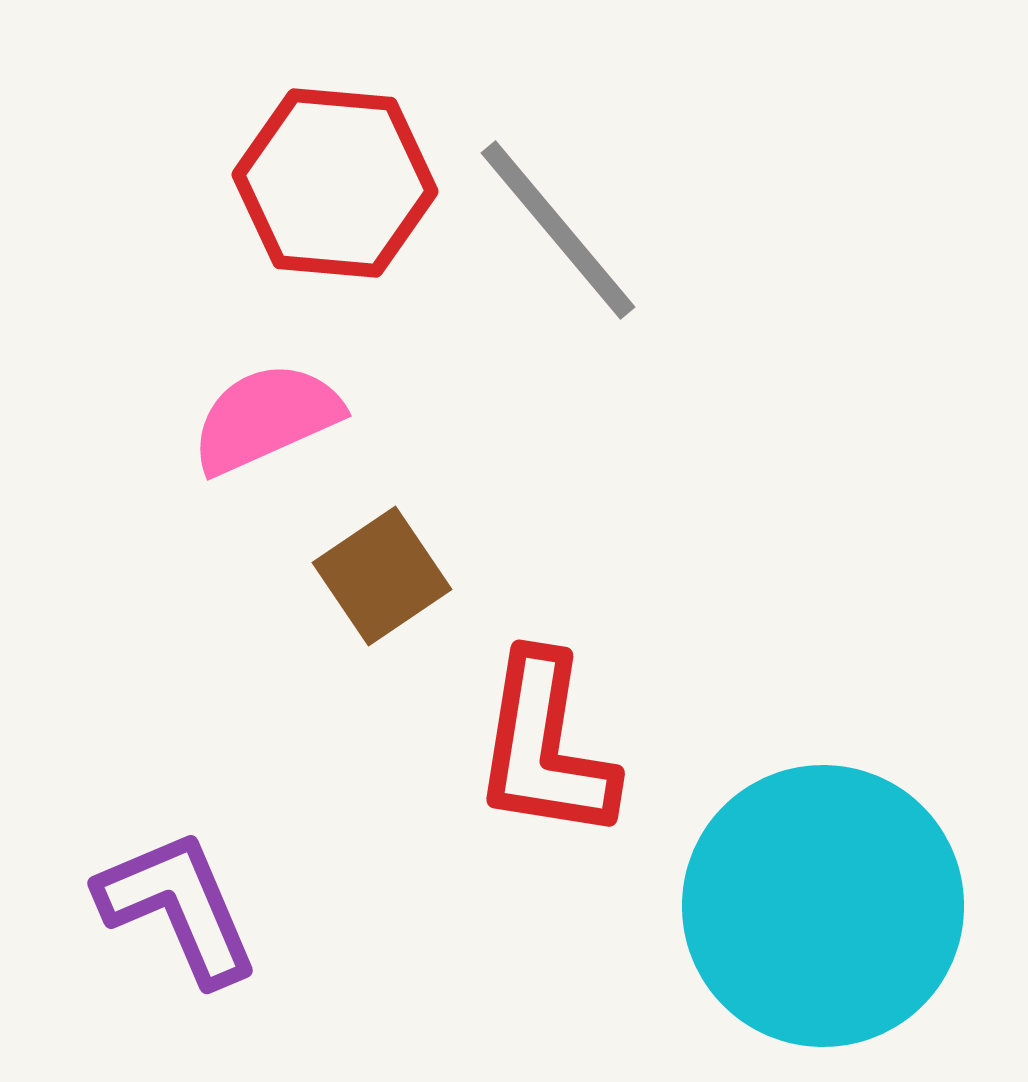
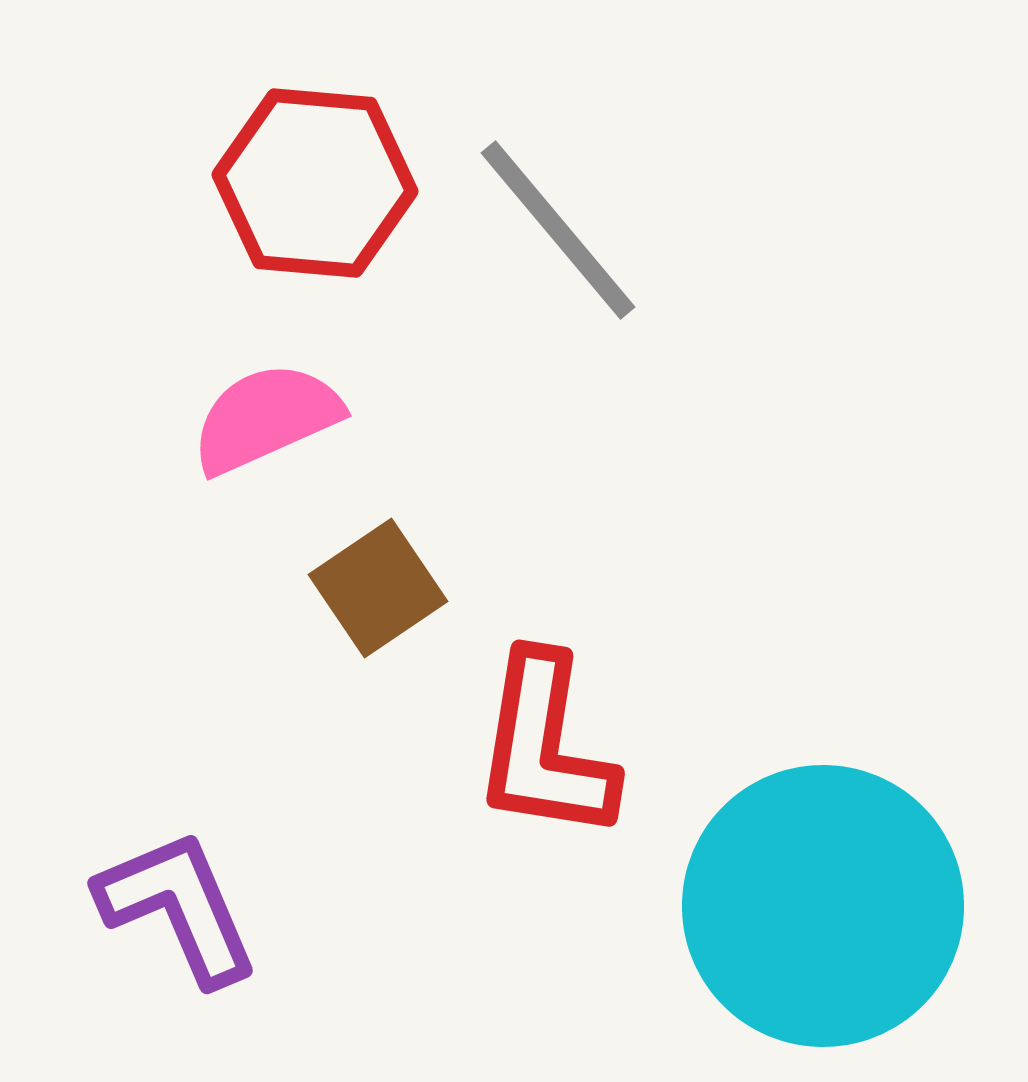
red hexagon: moved 20 px left
brown square: moved 4 px left, 12 px down
